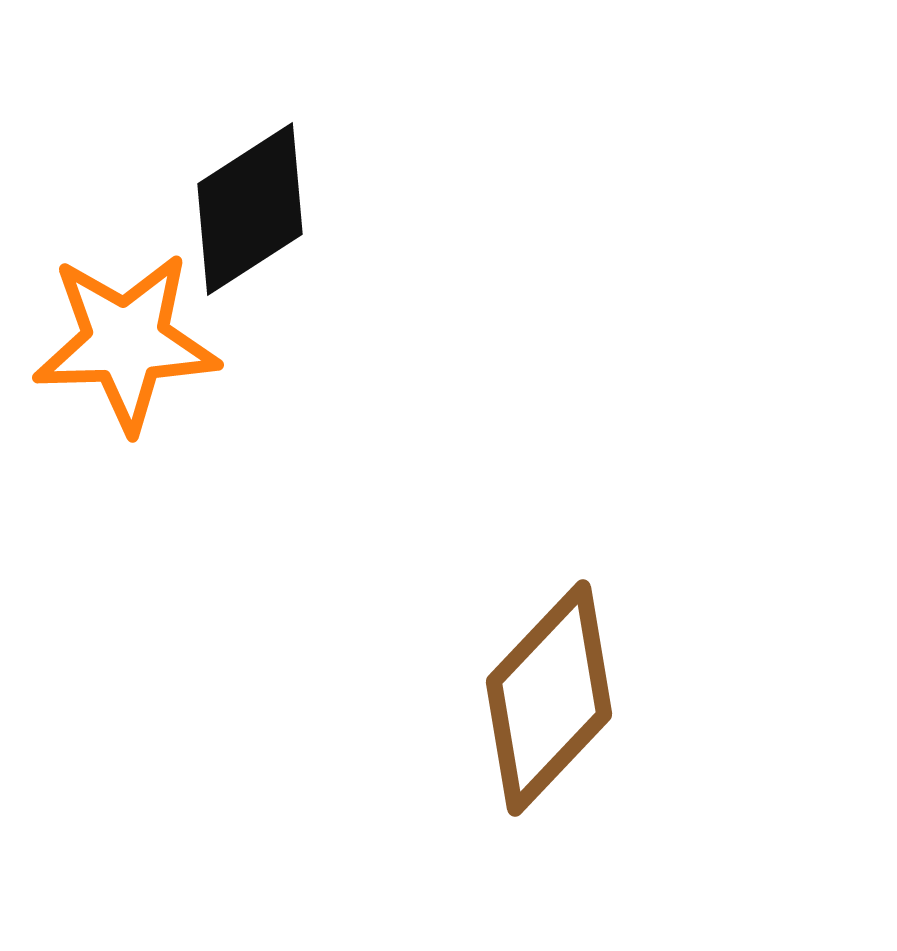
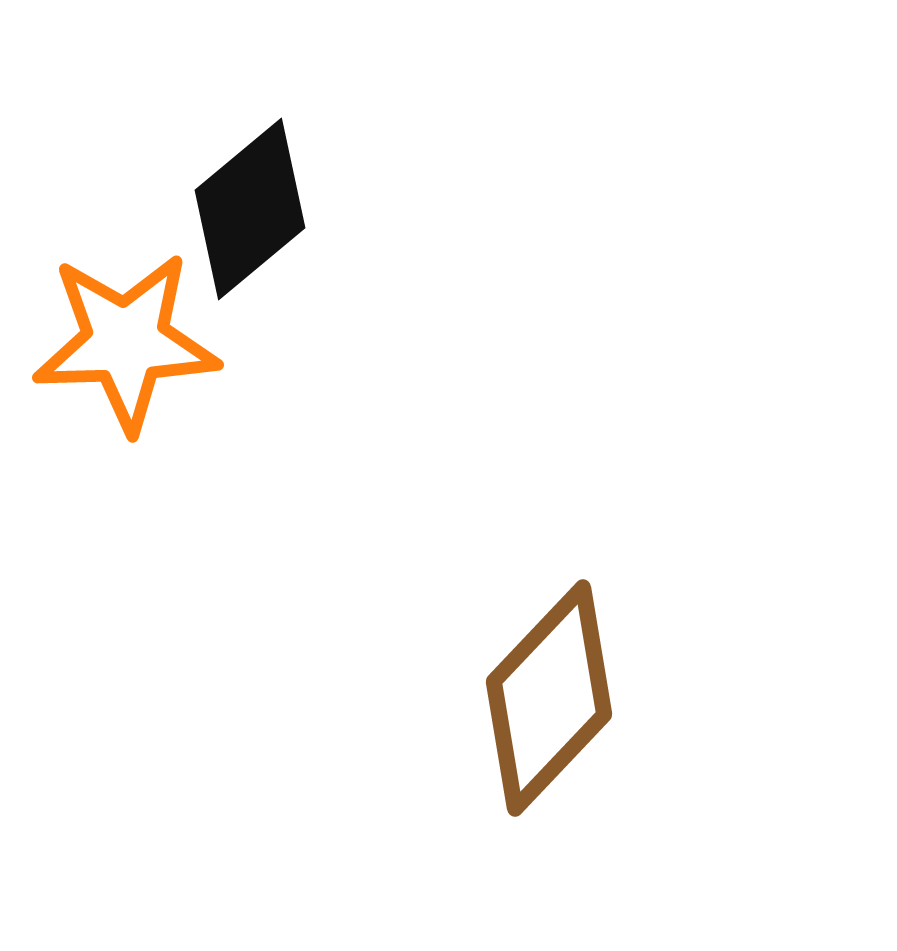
black diamond: rotated 7 degrees counterclockwise
